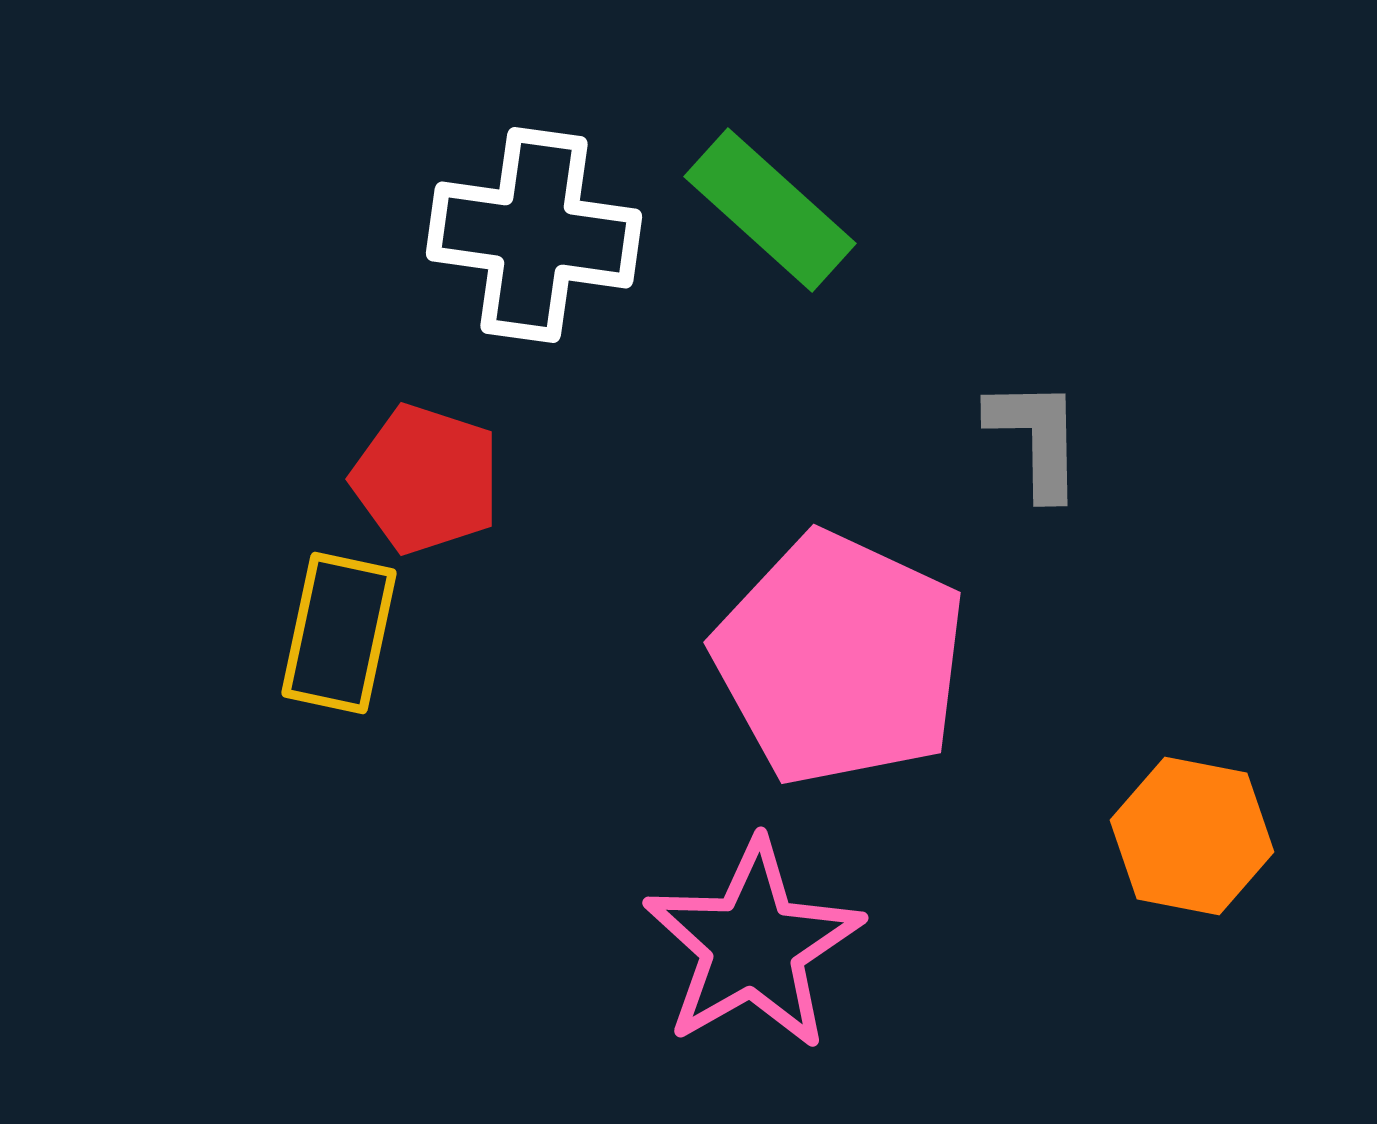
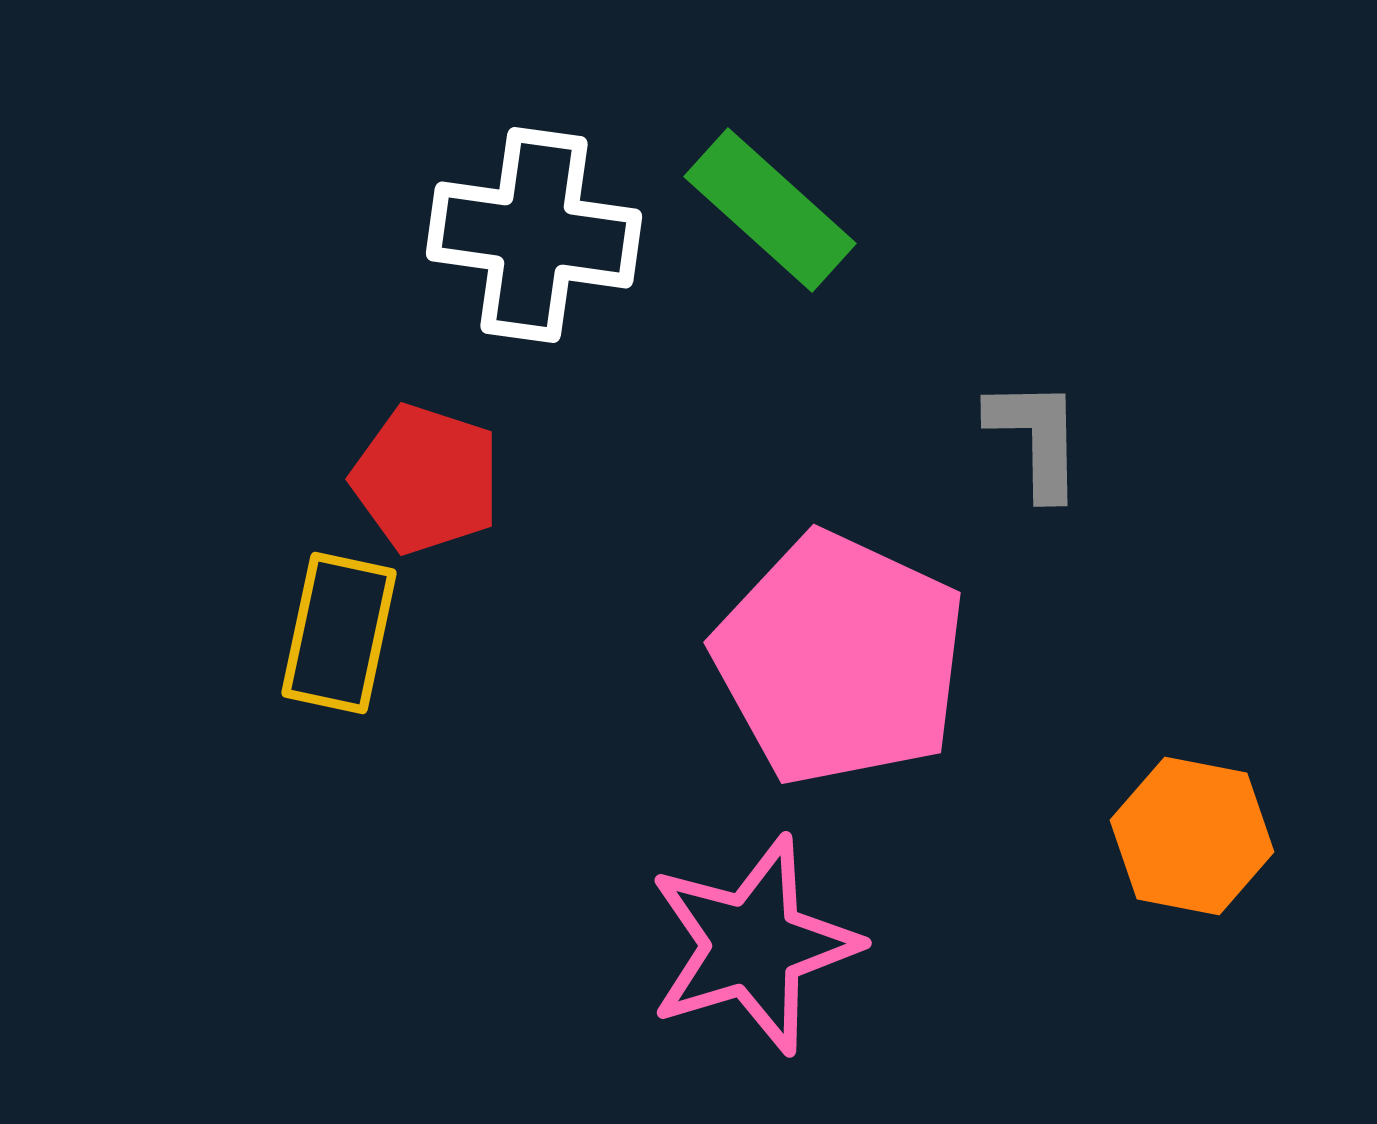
pink star: rotated 13 degrees clockwise
